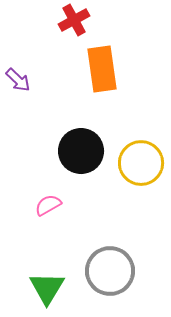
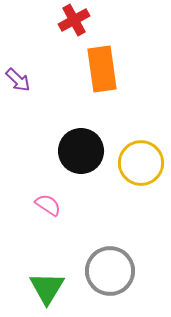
pink semicircle: rotated 64 degrees clockwise
